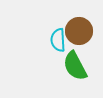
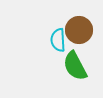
brown circle: moved 1 px up
